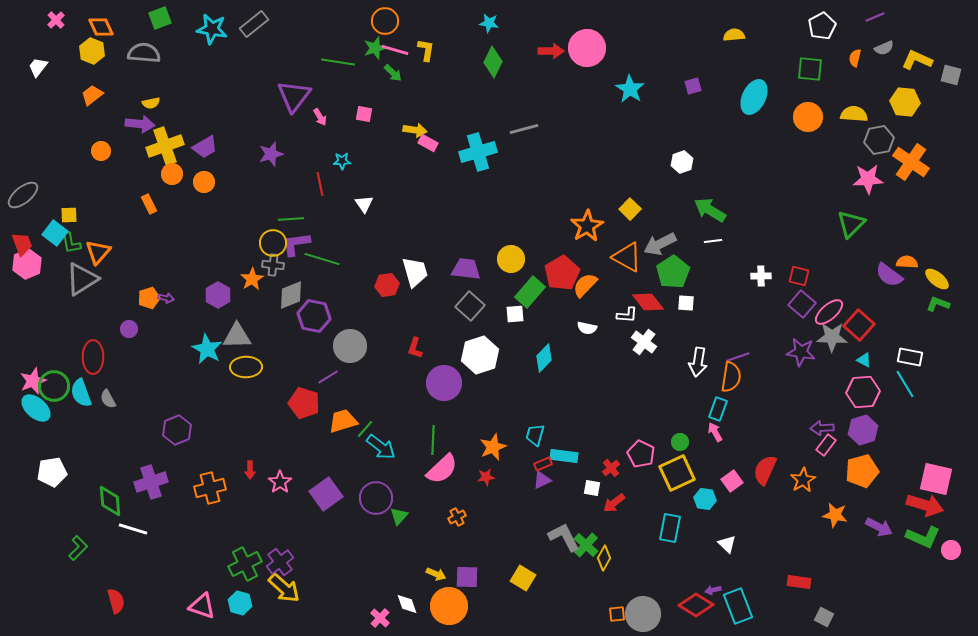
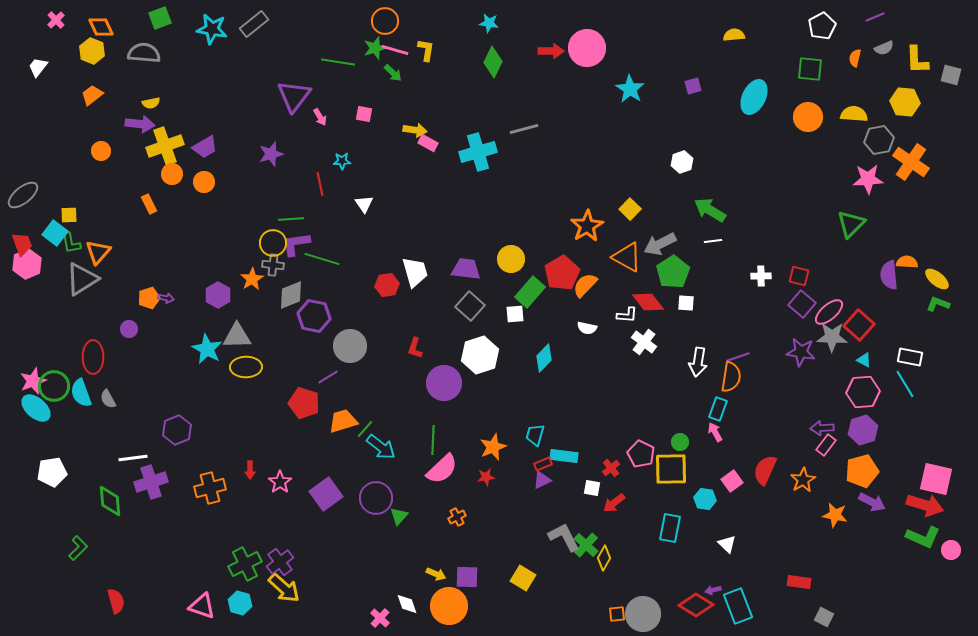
yellow L-shape at (917, 60): rotated 116 degrees counterclockwise
purple semicircle at (889, 275): rotated 48 degrees clockwise
yellow square at (677, 473): moved 6 px left, 4 px up; rotated 24 degrees clockwise
purple arrow at (879, 527): moved 7 px left, 25 px up
white line at (133, 529): moved 71 px up; rotated 24 degrees counterclockwise
